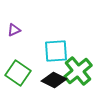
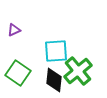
black diamond: rotated 70 degrees clockwise
